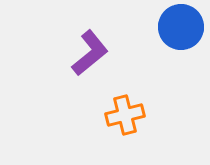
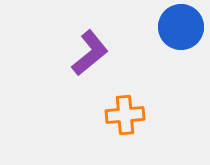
orange cross: rotated 9 degrees clockwise
